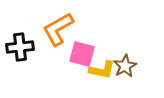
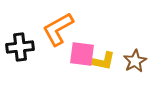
pink square: rotated 8 degrees counterclockwise
brown star: moved 10 px right, 5 px up
yellow L-shape: moved 9 px up
